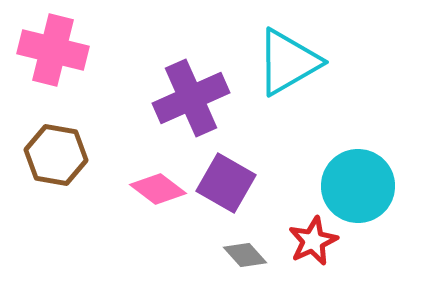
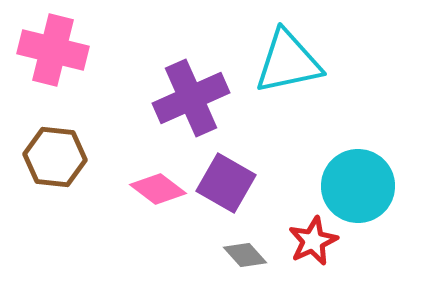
cyan triangle: rotated 18 degrees clockwise
brown hexagon: moved 1 px left, 2 px down; rotated 4 degrees counterclockwise
